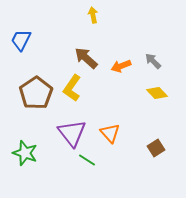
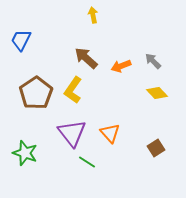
yellow L-shape: moved 1 px right, 2 px down
green line: moved 2 px down
